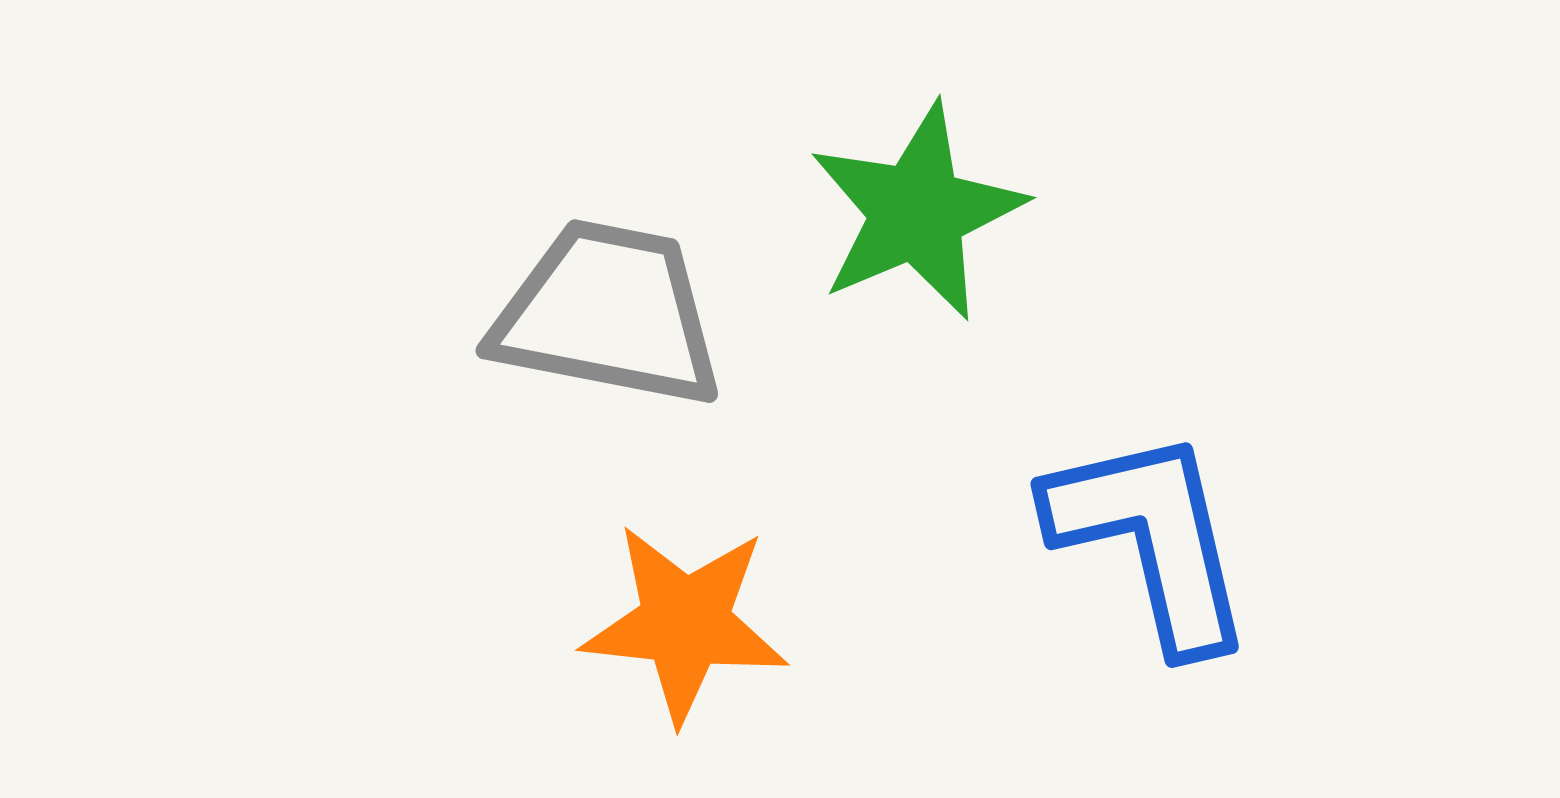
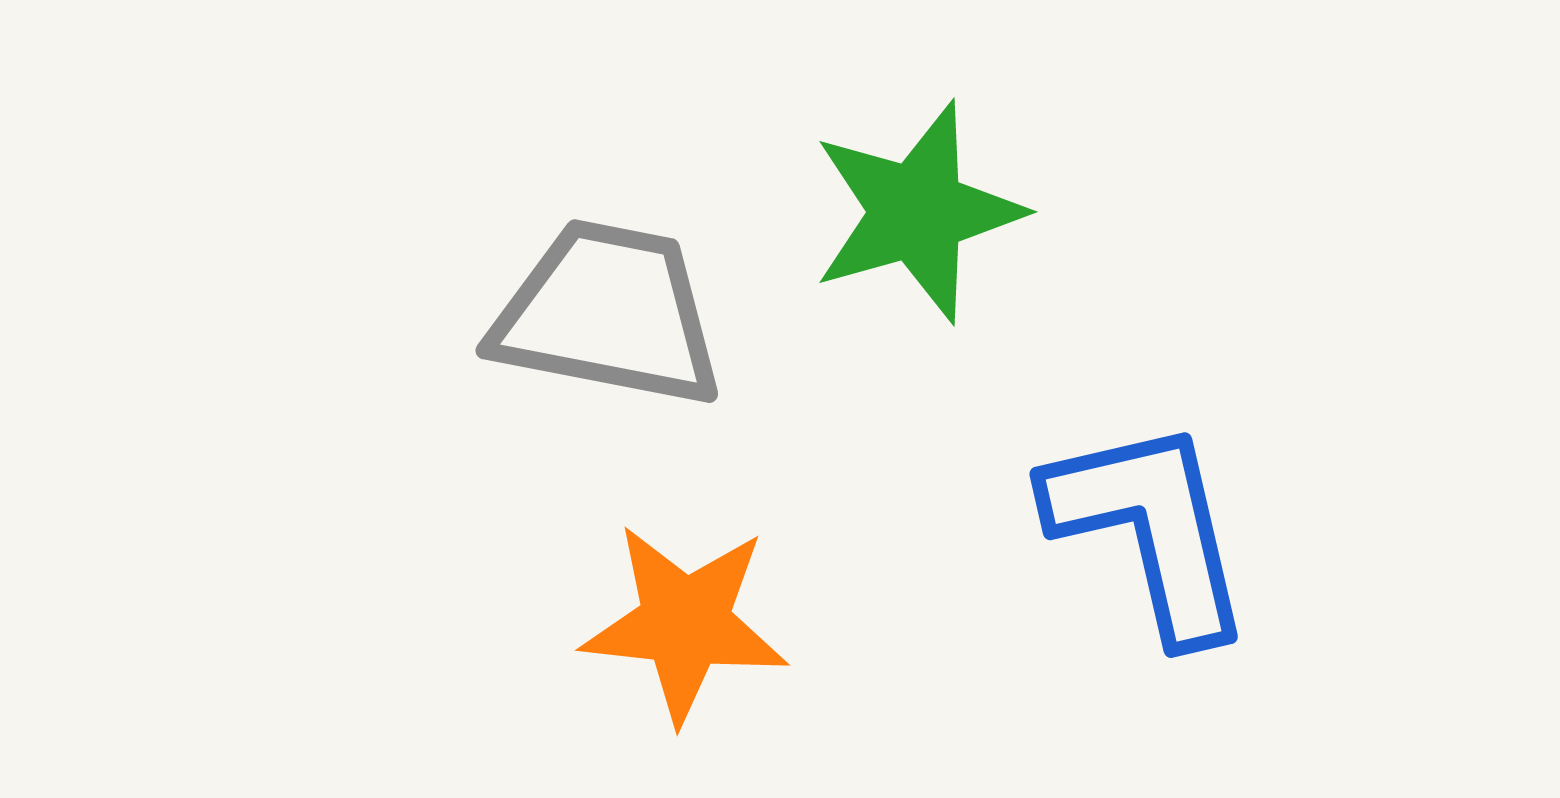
green star: rotated 7 degrees clockwise
blue L-shape: moved 1 px left, 10 px up
